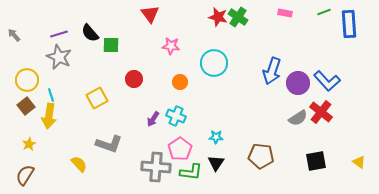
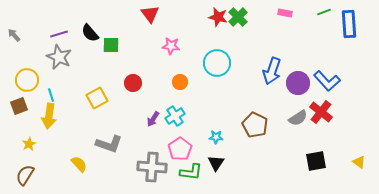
green cross: rotated 12 degrees clockwise
cyan circle: moved 3 px right
red circle: moved 1 px left, 4 px down
brown square: moved 7 px left; rotated 18 degrees clockwise
cyan cross: moved 1 px left; rotated 36 degrees clockwise
brown pentagon: moved 6 px left, 31 px up; rotated 20 degrees clockwise
gray cross: moved 4 px left
